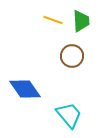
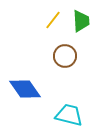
yellow line: rotated 72 degrees counterclockwise
brown circle: moved 7 px left
cyan trapezoid: rotated 36 degrees counterclockwise
